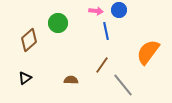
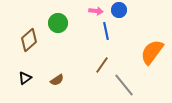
orange semicircle: moved 4 px right
brown semicircle: moved 14 px left; rotated 144 degrees clockwise
gray line: moved 1 px right
